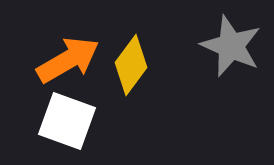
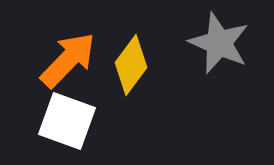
gray star: moved 12 px left, 3 px up
orange arrow: rotated 16 degrees counterclockwise
